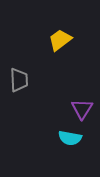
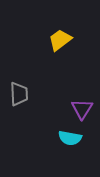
gray trapezoid: moved 14 px down
